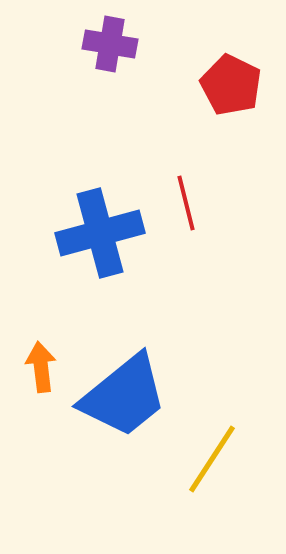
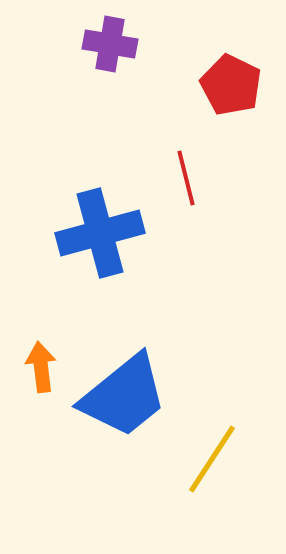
red line: moved 25 px up
